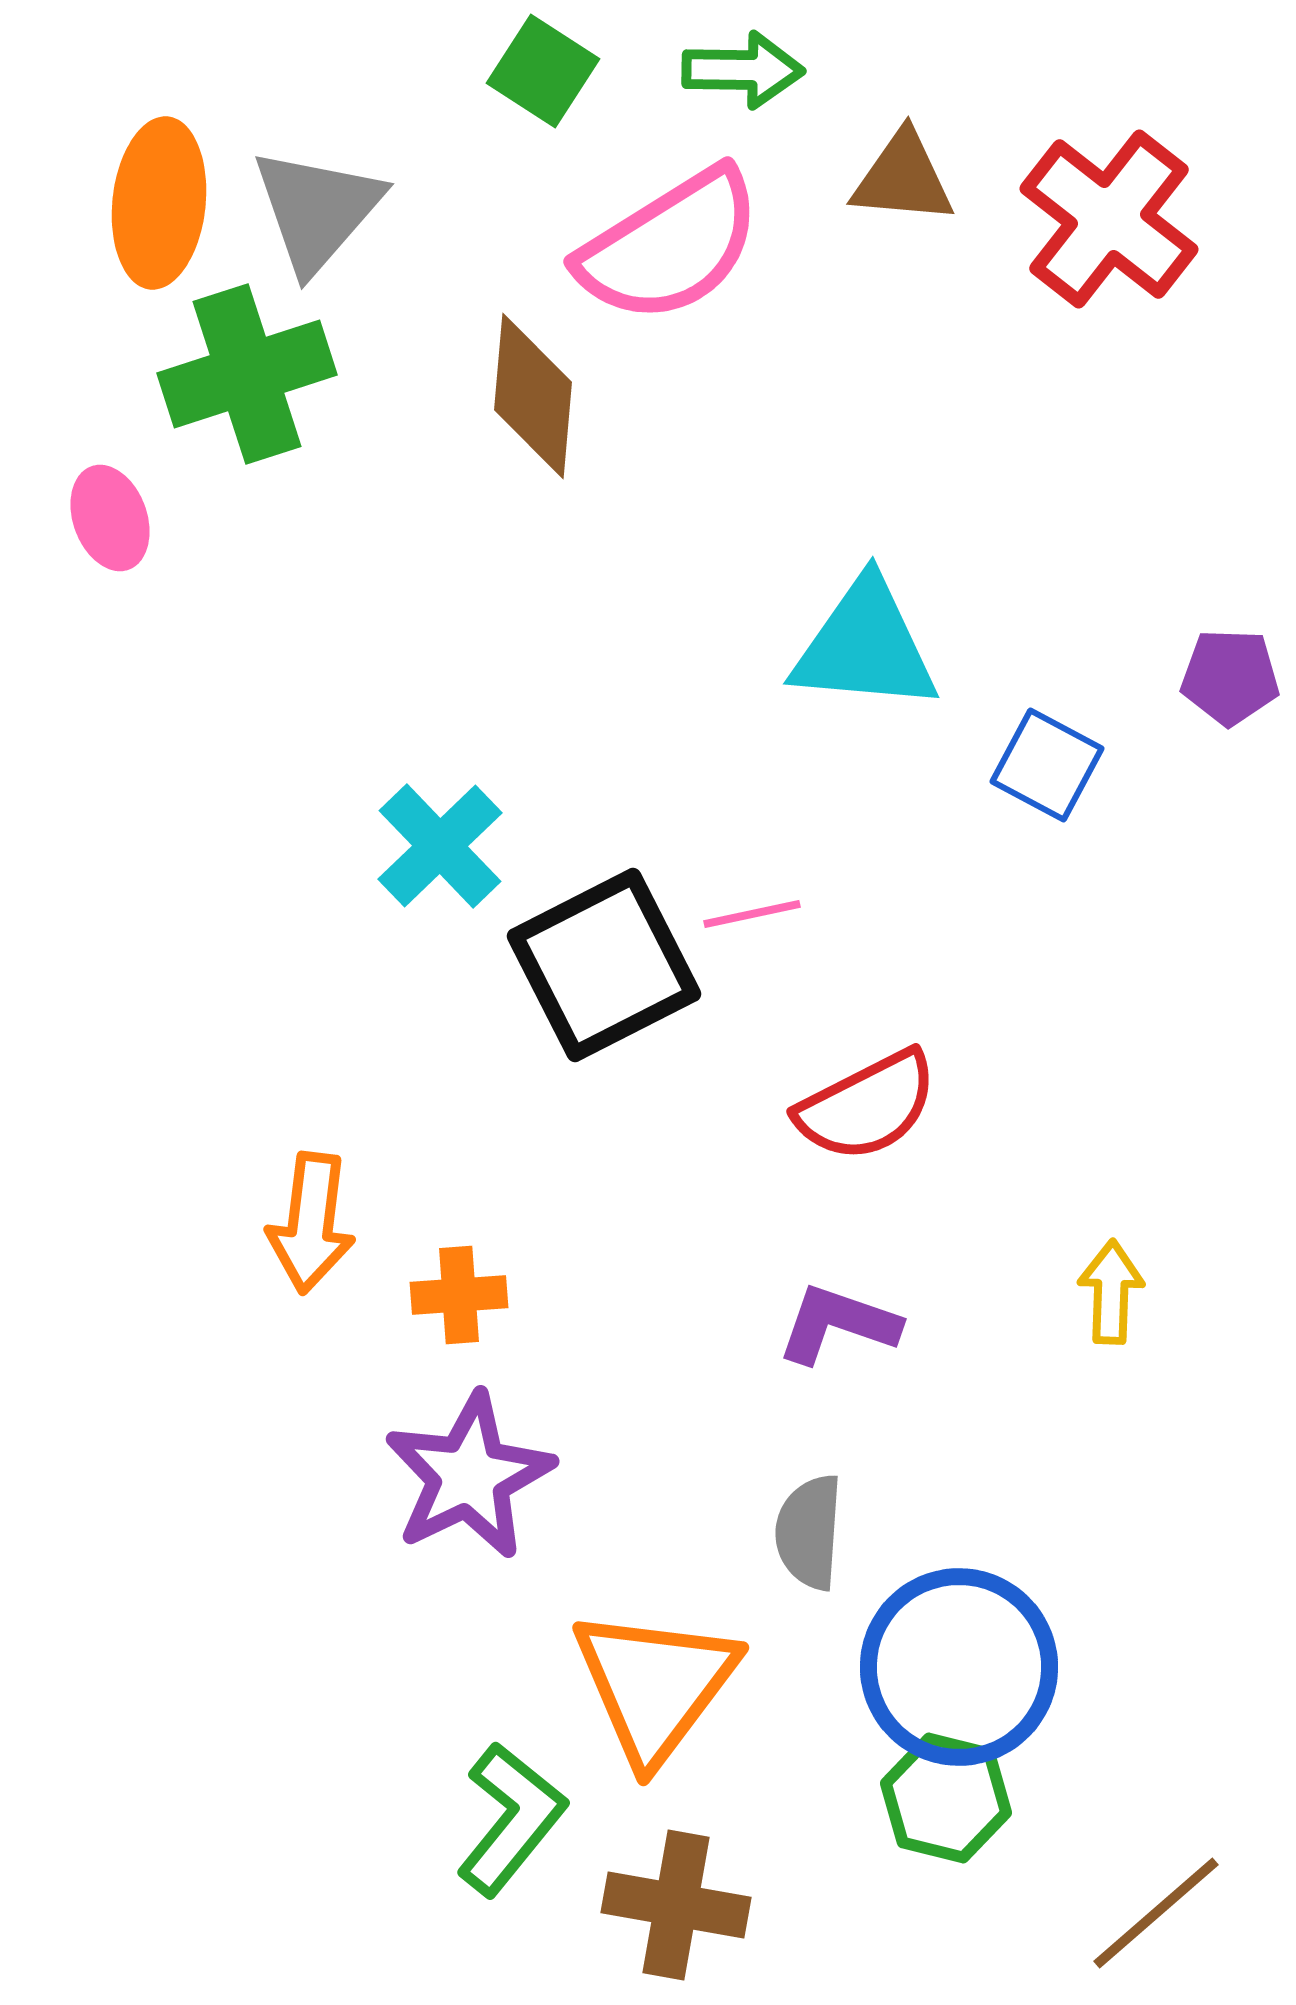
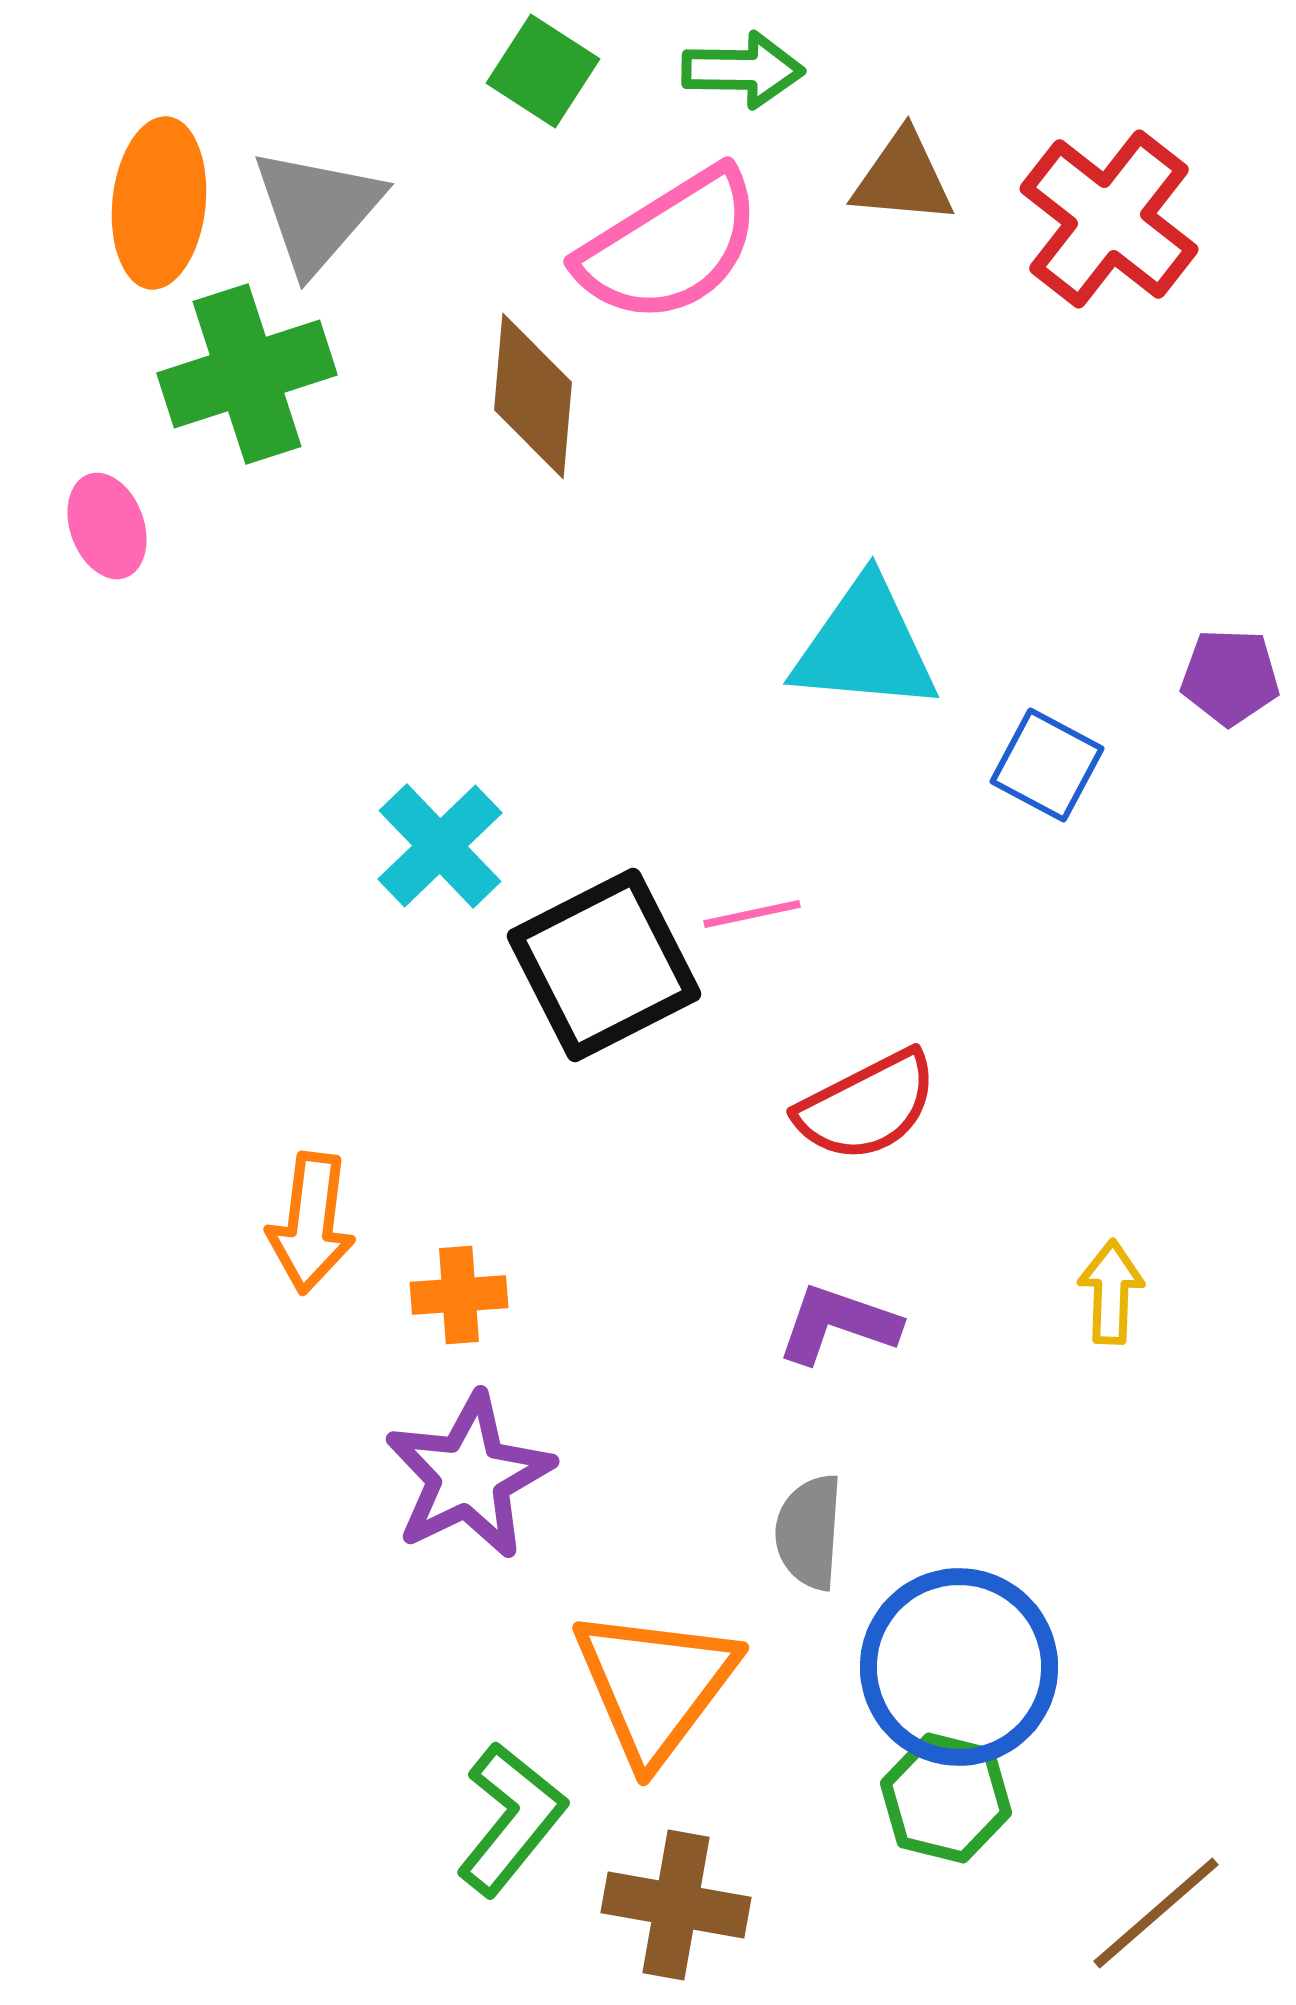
pink ellipse: moved 3 px left, 8 px down
